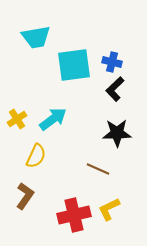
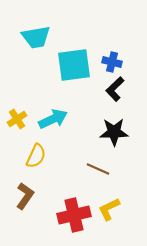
cyan arrow: rotated 12 degrees clockwise
black star: moved 3 px left, 1 px up
